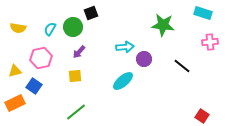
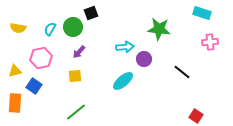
cyan rectangle: moved 1 px left
green star: moved 4 px left, 4 px down
black line: moved 6 px down
orange rectangle: rotated 60 degrees counterclockwise
red square: moved 6 px left
